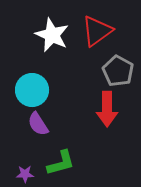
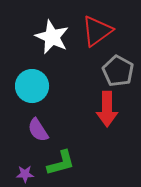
white star: moved 2 px down
cyan circle: moved 4 px up
purple semicircle: moved 6 px down
